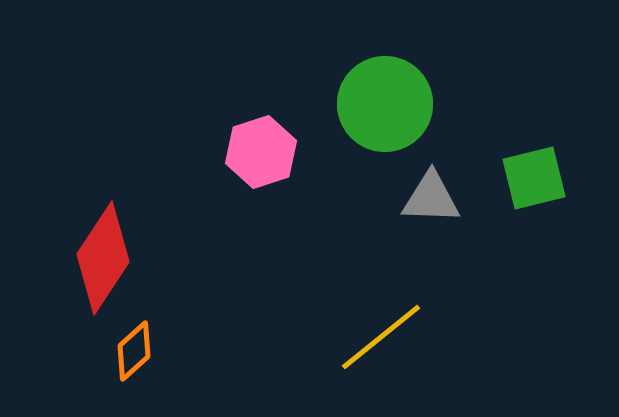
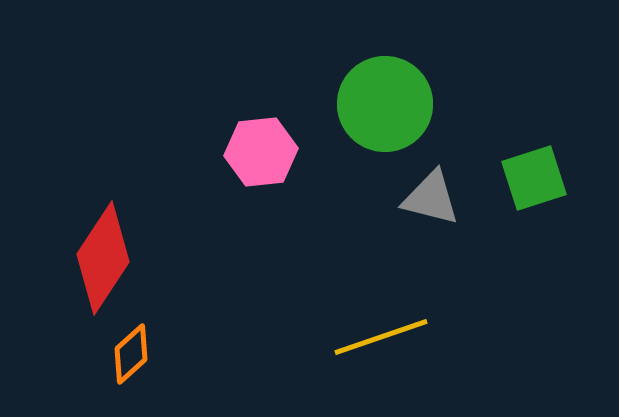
pink hexagon: rotated 12 degrees clockwise
green square: rotated 4 degrees counterclockwise
gray triangle: rotated 12 degrees clockwise
yellow line: rotated 20 degrees clockwise
orange diamond: moved 3 px left, 3 px down
